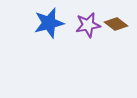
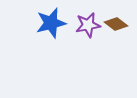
blue star: moved 2 px right
